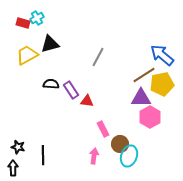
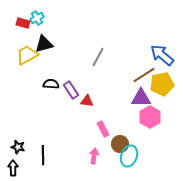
black triangle: moved 6 px left
